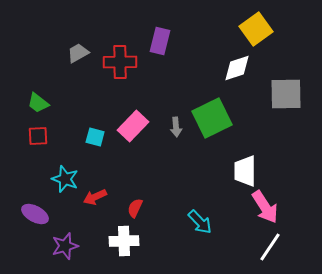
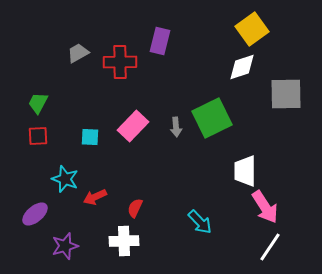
yellow square: moved 4 px left
white diamond: moved 5 px right, 1 px up
green trapezoid: rotated 80 degrees clockwise
cyan square: moved 5 px left; rotated 12 degrees counterclockwise
purple ellipse: rotated 68 degrees counterclockwise
